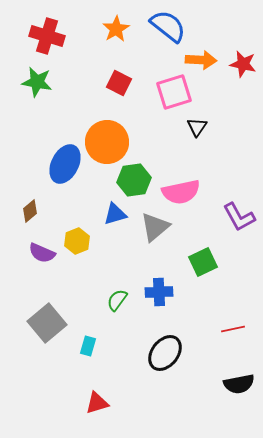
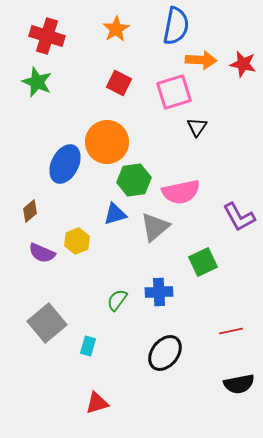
blue semicircle: moved 8 px right; rotated 63 degrees clockwise
green star: rotated 12 degrees clockwise
red line: moved 2 px left, 2 px down
